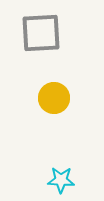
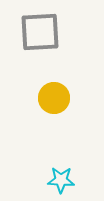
gray square: moved 1 px left, 1 px up
